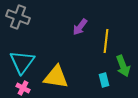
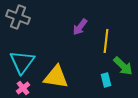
green arrow: rotated 25 degrees counterclockwise
cyan rectangle: moved 2 px right
pink cross: rotated 24 degrees clockwise
